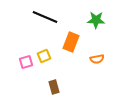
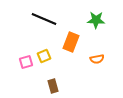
black line: moved 1 px left, 2 px down
brown rectangle: moved 1 px left, 1 px up
